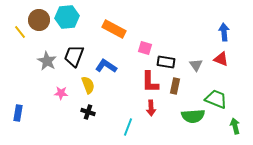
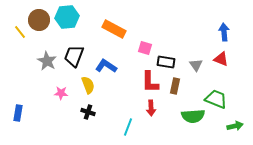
green arrow: rotated 91 degrees clockwise
